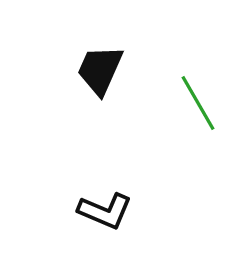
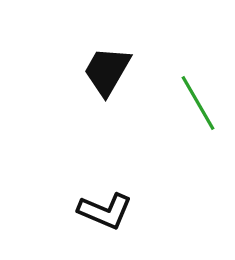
black trapezoid: moved 7 px right, 1 px down; rotated 6 degrees clockwise
